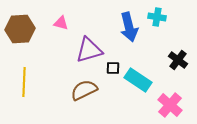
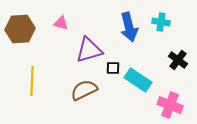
cyan cross: moved 4 px right, 5 px down
yellow line: moved 8 px right, 1 px up
pink cross: rotated 20 degrees counterclockwise
